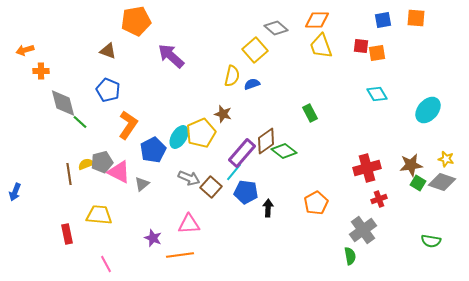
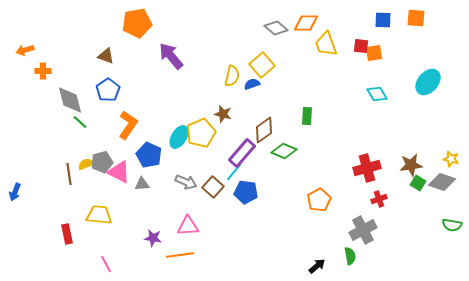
orange diamond at (317, 20): moved 11 px left, 3 px down
blue square at (383, 20): rotated 12 degrees clockwise
orange pentagon at (136, 21): moved 1 px right, 2 px down
yellow trapezoid at (321, 46): moved 5 px right, 2 px up
yellow square at (255, 50): moved 7 px right, 15 px down
brown triangle at (108, 51): moved 2 px left, 5 px down
orange square at (377, 53): moved 3 px left
purple arrow at (171, 56): rotated 8 degrees clockwise
orange cross at (41, 71): moved 2 px right
blue pentagon at (108, 90): rotated 15 degrees clockwise
gray diamond at (63, 103): moved 7 px right, 3 px up
cyan ellipse at (428, 110): moved 28 px up
green rectangle at (310, 113): moved 3 px left, 3 px down; rotated 30 degrees clockwise
brown diamond at (266, 141): moved 2 px left, 11 px up
blue pentagon at (153, 150): moved 4 px left, 5 px down; rotated 20 degrees counterclockwise
green diamond at (284, 151): rotated 15 degrees counterclockwise
yellow star at (446, 159): moved 5 px right
gray arrow at (189, 178): moved 3 px left, 4 px down
gray triangle at (142, 184): rotated 35 degrees clockwise
brown square at (211, 187): moved 2 px right
orange pentagon at (316, 203): moved 3 px right, 3 px up
black arrow at (268, 208): moved 49 px right, 58 px down; rotated 48 degrees clockwise
pink triangle at (189, 224): moved 1 px left, 2 px down
gray cross at (363, 230): rotated 8 degrees clockwise
purple star at (153, 238): rotated 12 degrees counterclockwise
green semicircle at (431, 241): moved 21 px right, 16 px up
